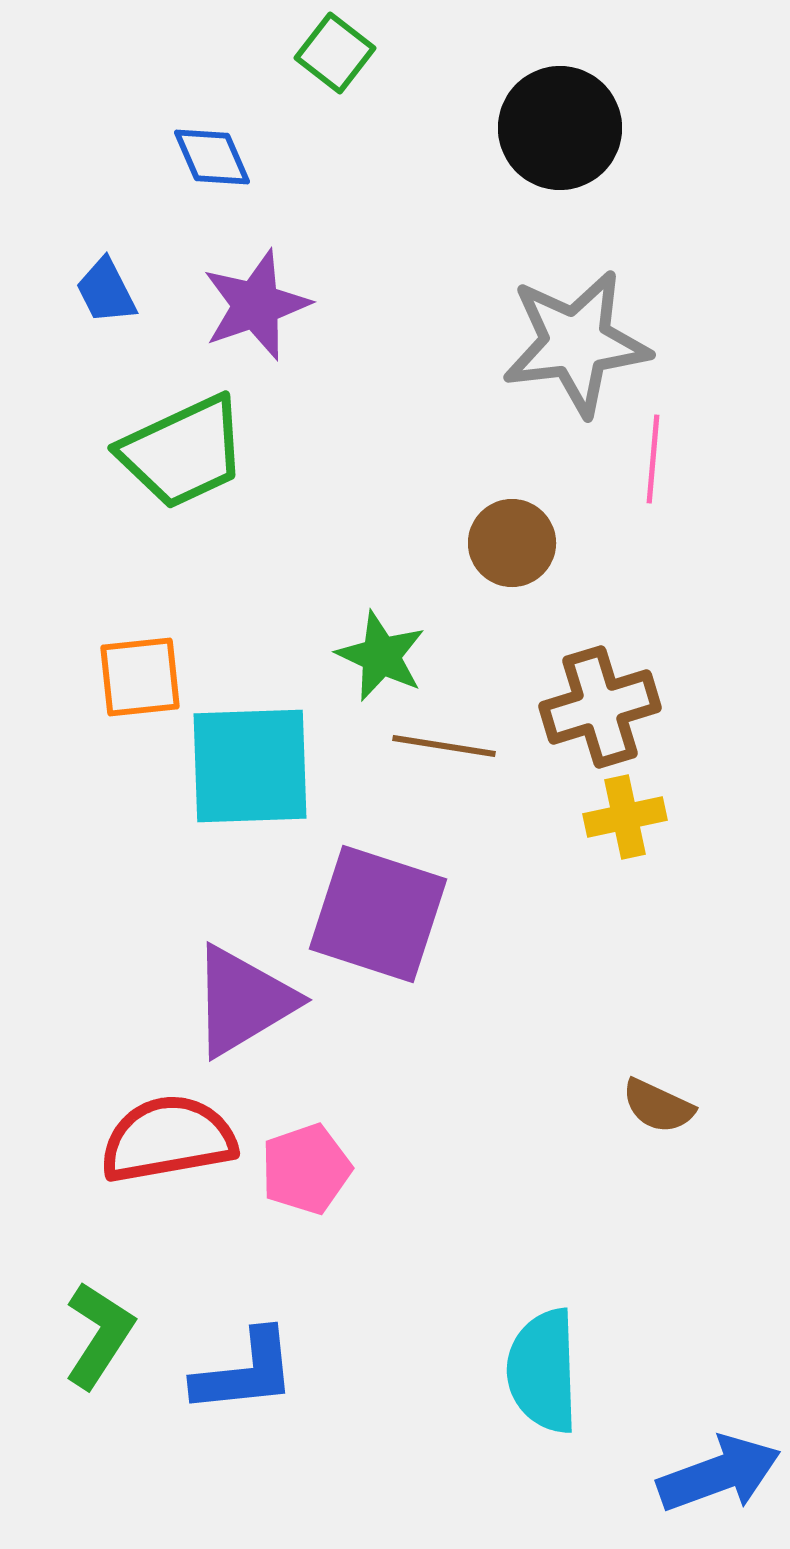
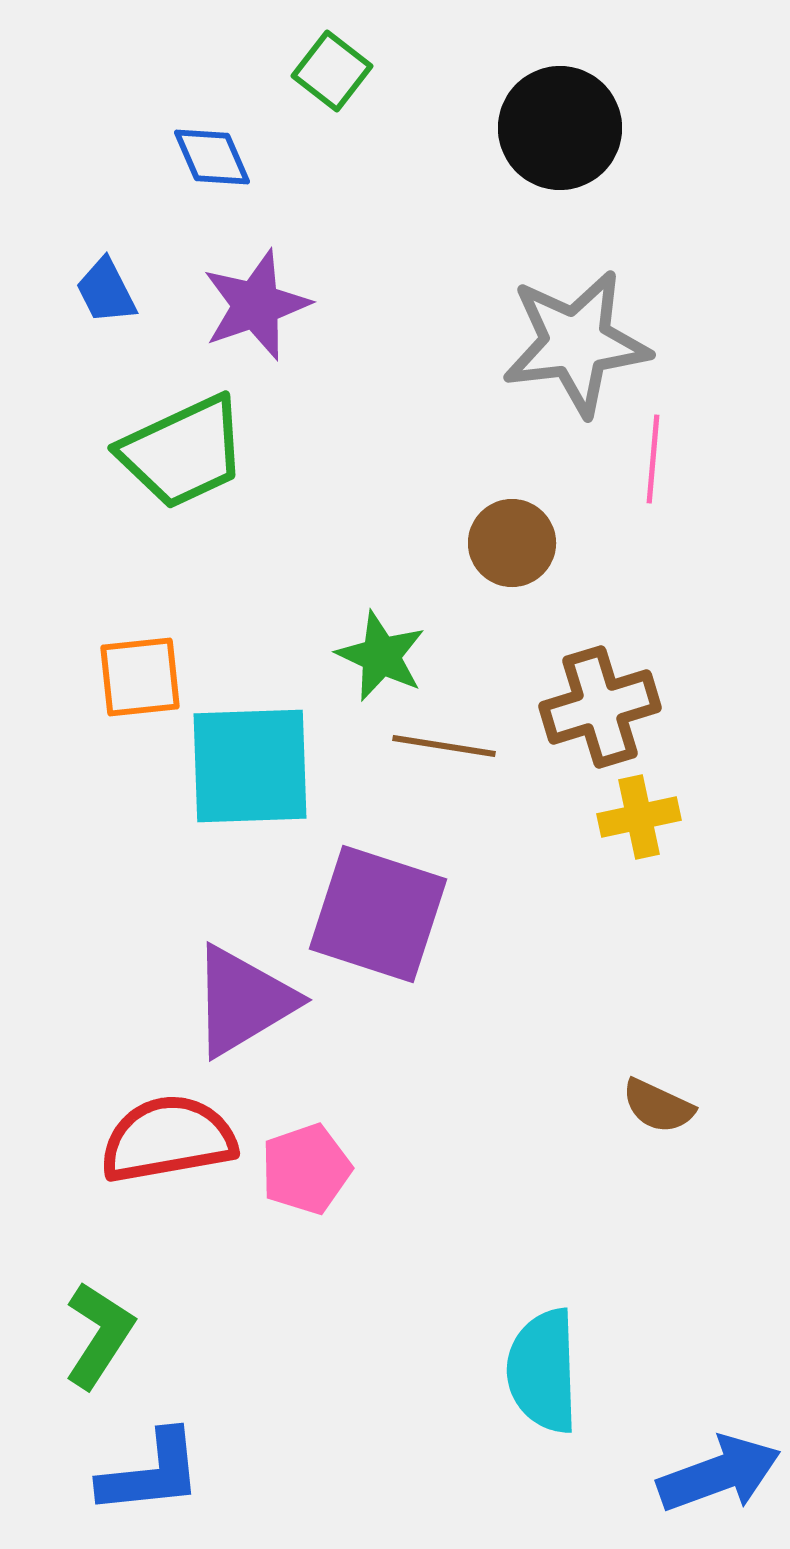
green square: moved 3 px left, 18 px down
yellow cross: moved 14 px right
blue L-shape: moved 94 px left, 101 px down
